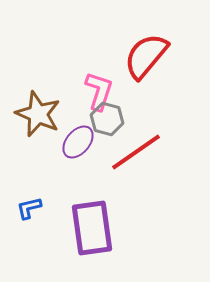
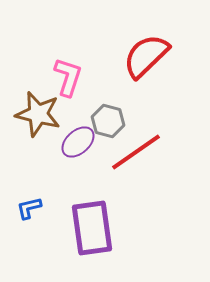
red semicircle: rotated 6 degrees clockwise
pink L-shape: moved 31 px left, 14 px up
brown star: rotated 9 degrees counterclockwise
gray hexagon: moved 1 px right, 2 px down
purple ellipse: rotated 8 degrees clockwise
